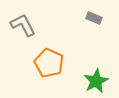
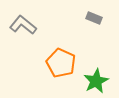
gray L-shape: rotated 24 degrees counterclockwise
orange pentagon: moved 12 px right
